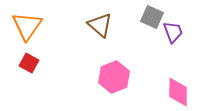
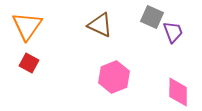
brown triangle: rotated 16 degrees counterclockwise
